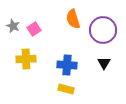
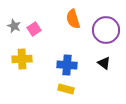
gray star: moved 1 px right
purple circle: moved 3 px right
yellow cross: moved 4 px left
black triangle: rotated 24 degrees counterclockwise
